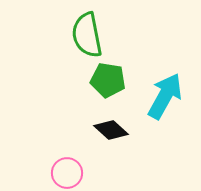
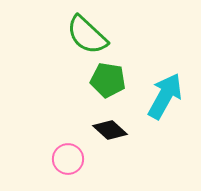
green semicircle: rotated 36 degrees counterclockwise
black diamond: moved 1 px left
pink circle: moved 1 px right, 14 px up
